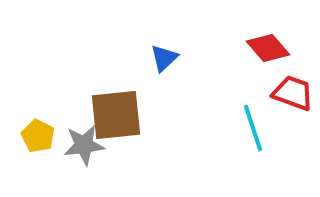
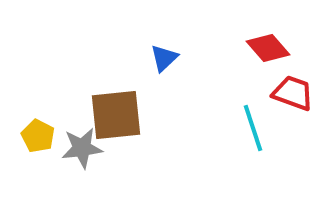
gray star: moved 2 px left, 3 px down
